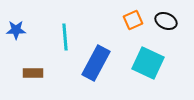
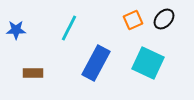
black ellipse: moved 2 px left, 2 px up; rotated 70 degrees counterclockwise
cyan line: moved 4 px right, 9 px up; rotated 32 degrees clockwise
